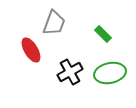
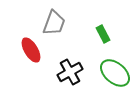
green rectangle: rotated 18 degrees clockwise
green ellipse: moved 5 px right; rotated 52 degrees clockwise
